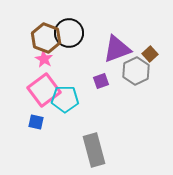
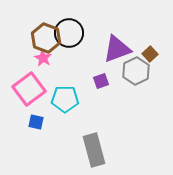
pink star: moved 1 px left, 1 px up
pink square: moved 15 px left, 1 px up
